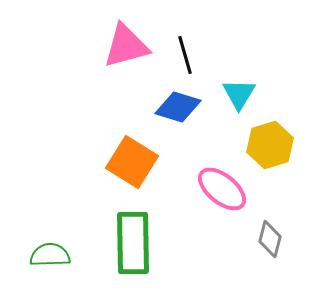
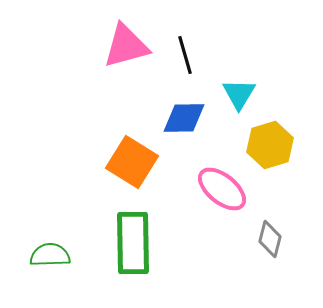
blue diamond: moved 6 px right, 11 px down; rotated 18 degrees counterclockwise
